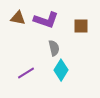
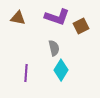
purple L-shape: moved 11 px right, 3 px up
brown square: rotated 28 degrees counterclockwise
purple line: rotated 54 degrees counterclockwise
